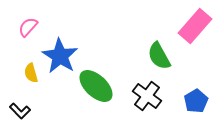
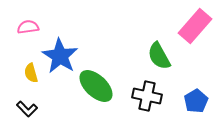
pink semicircle: rotated 40 degrees clockwise
black cross: rotated 24 degrees counterclockwise
black L-shape: moved 7 px right, 2 px up
